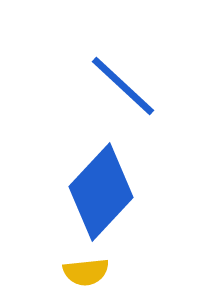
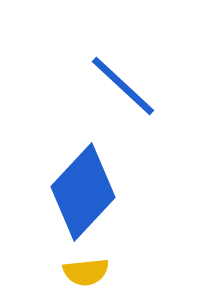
blue diamond: moved 18 px left
